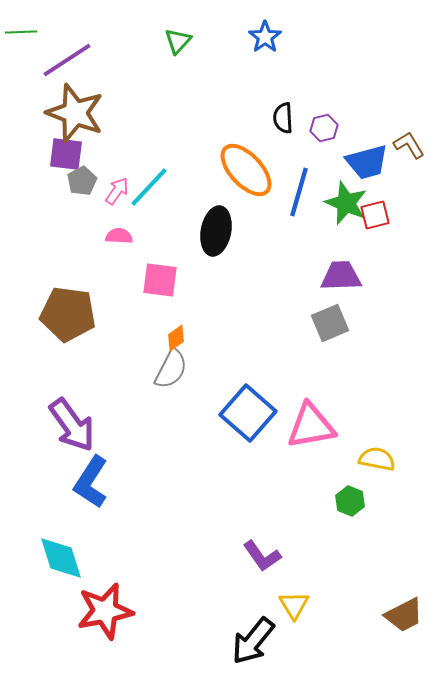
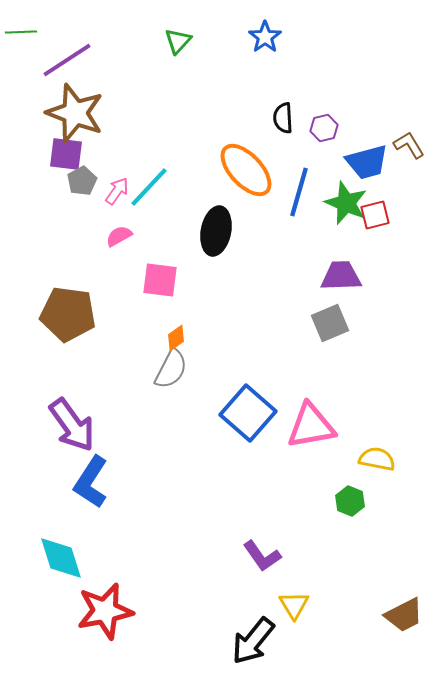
pink semicircle: rotated 32 degrees counterclockwise
